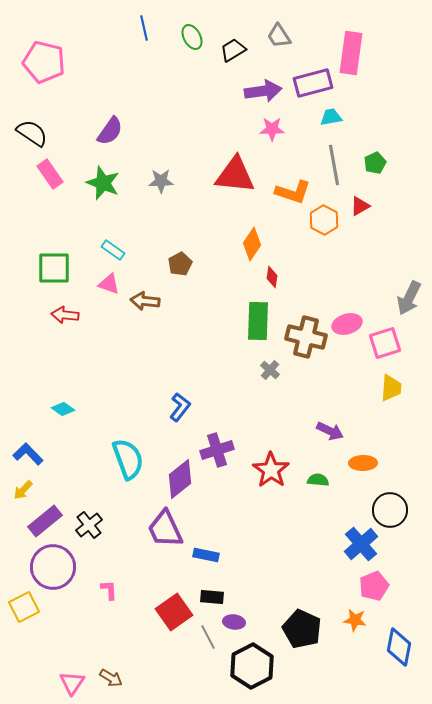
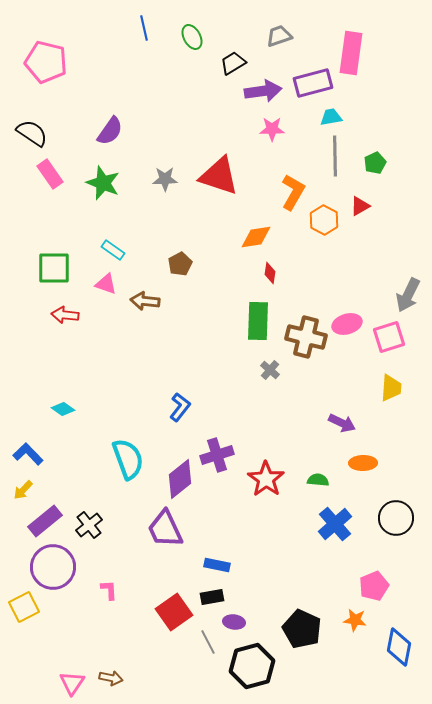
gray trapezoid at (279, 36): rotated 104 degrees clockwise
black trapezoid at (233, 50): moved 13 px down
pink pentagon at (44, 62): moved 2 px right
gray line at (334, 165): moved 1 px right, 9 px up; rotated 9 degrees clockwise
red triangle at (235, 175): moved 16 px left, 1 px down; rotated 12 degrees clockwise
gray star at (161, 181): moved 4 px right, 2 px up
orange L-shape at (293, 192): rotated 78 degrees counterclockwise
orange diamond at (252, 244): moved 4 px right, 7 px up; rotated 48 degrees clockwise
red diamond at (272, 277): moved 2 px left, 4 px up
pink triangle at (109, 284): moved 3 px left
gray arrow at (409, 298): moved 1 px left, 3 px up
pink square at (385, 343): moved 4 px right, 6 px up
purple arrow at (330, 431): moved 12 px right, 8 px up
purple cross at (217, 450): moved 5 px down
red star at (271, 470): moved 5 px left, 9 px down
black circle at (390, 510): moved 6 px right, 8 px down
blue cross at (361, 544): moved 26 px left, 20 px up
blue rectangle at (206, 555): moved 11 px right, 10 px down
black rectangle at (212, 597): rotated 15 degrees counterclockwise
gray line at (208, 637): moved 5 px down
black hexagon at (252, 666): rotated 12 degrees clockwise
brown arrow at (111, 678): rotated 20 degrees counterclockwise
